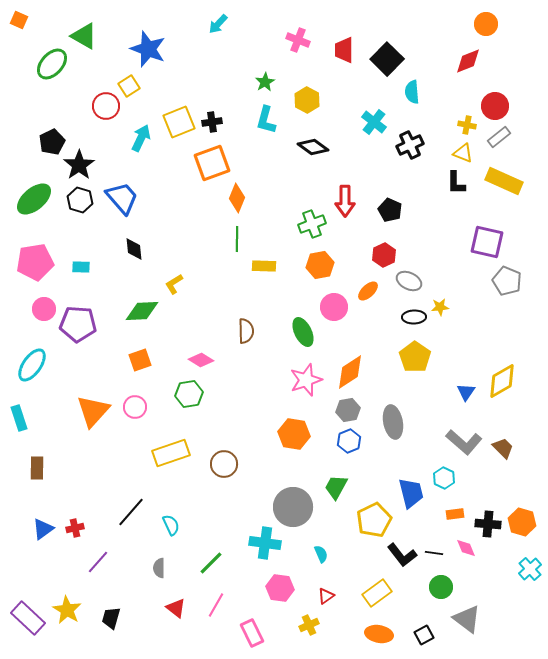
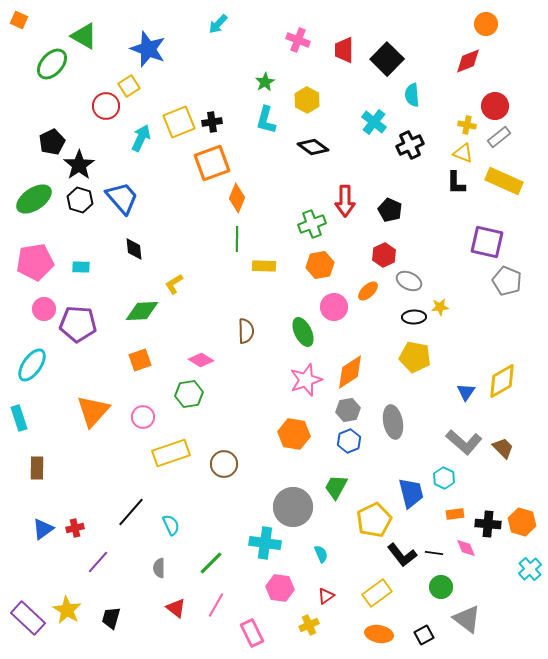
cyan semicircle at (412, 92): moved 3 px down
green ellipse at (34, 199): rotated 6 degrees clockwise
yellow pentagon at (415, 357): rotated 24 degrees counterclockwise
pink circle at (135, 407): moved 8 px right, 10 px down
